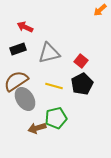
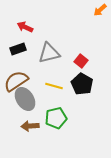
black pentagon: rotated 15 degrees counterclockwise
brown arrow: moved 7 px left, 2 px up; rotated 12 degrees clockwise
